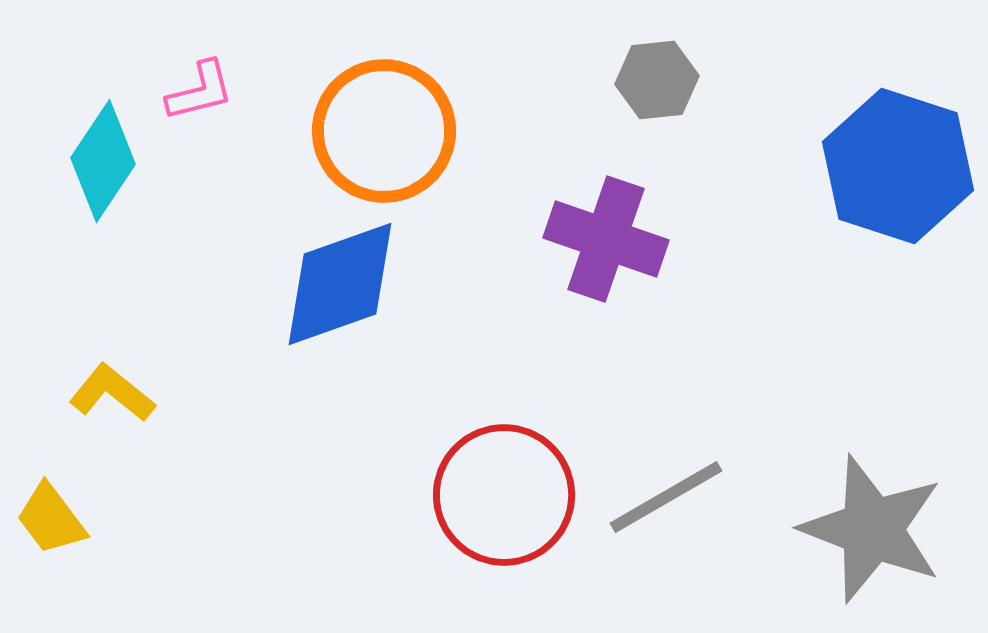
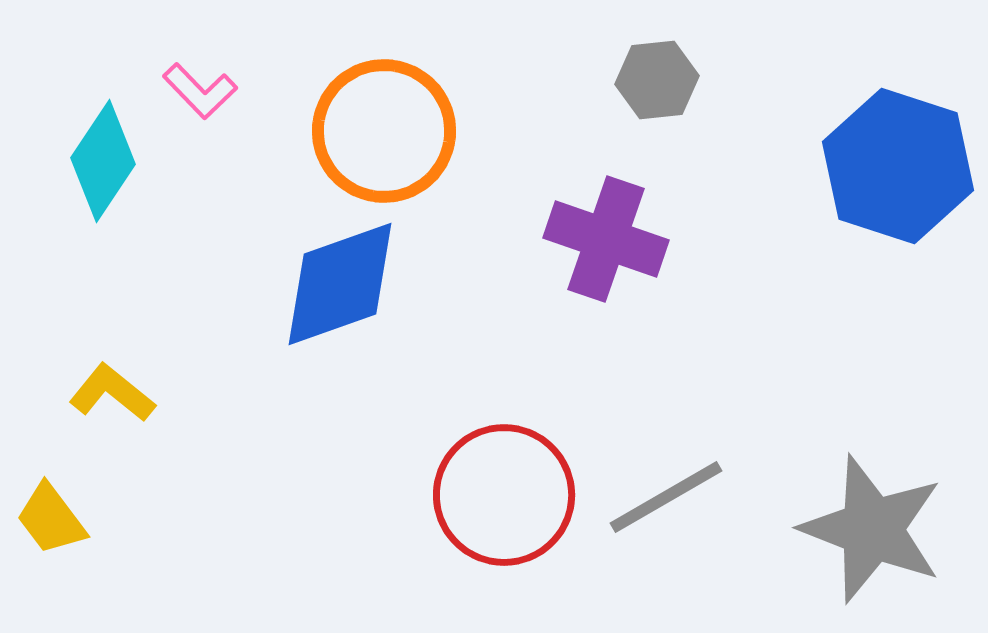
pink L-shape: rotated 60 degrees clockwise
